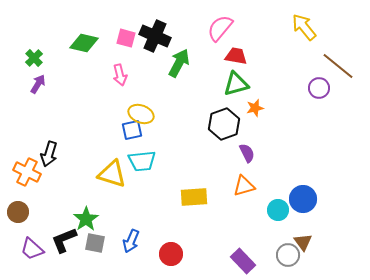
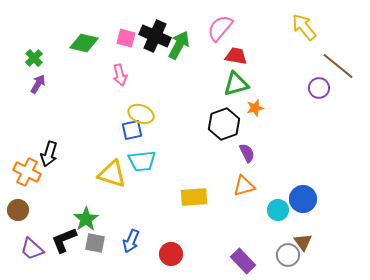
green arrow: moved 18 px up
brown circle: moved 2 px up
